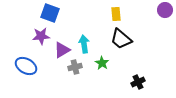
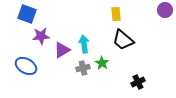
blue square: moved 23 px left, 1 px down
black trapezoid: moved 2 px right, 1 px down
gray cross: moved 8 px right, 1 px down
